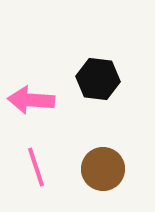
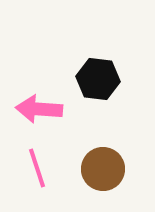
pink arrow: moved 8 px right, 9 px down
pink line: moved 1 px right, 1 px down
